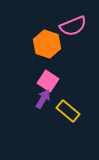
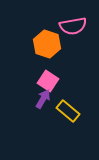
pink semicircle: rotated 12 degrees clockwise
